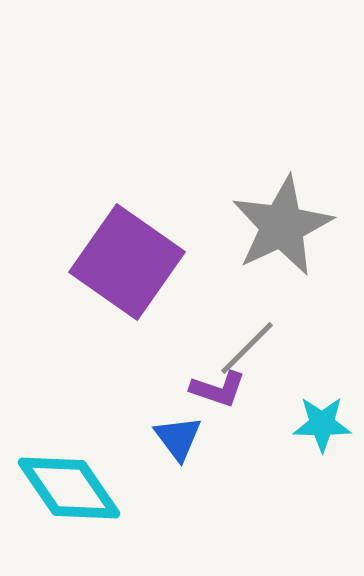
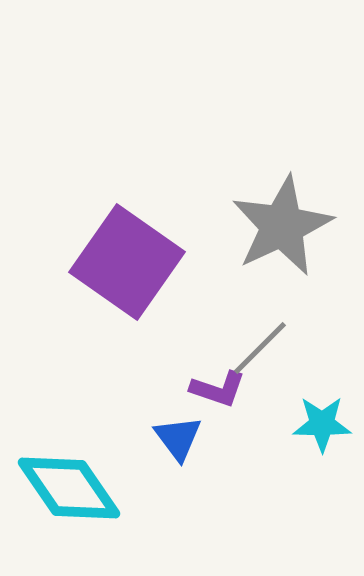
gray line: moved 13 px right
